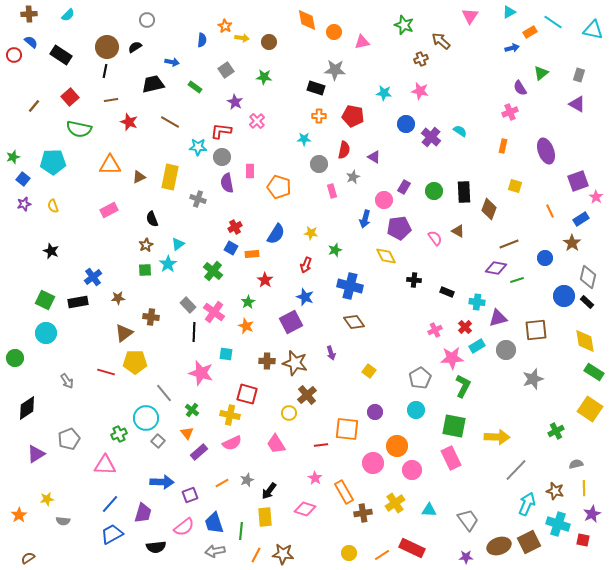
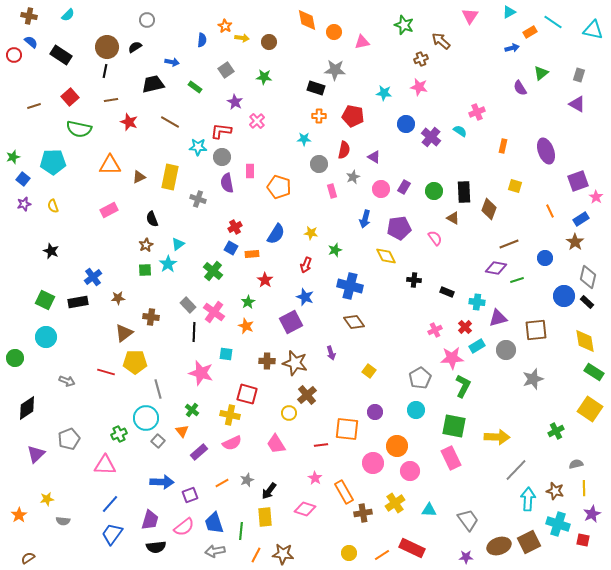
brown cross at (29, 14): moved 2 px down; rotated 14 degrees clockwise
pink star at (420, 91): moved 1 px left, 4 px up
brown line at (34, 106): rotated 32 degrees clockwise
pink cross at (510, 112): moved 33 px left
pink circle at (384, 200): moved 3 px left, 11 px up
brown triangle at (458, 231): moved 5 px left, 13 px up
brown star at (572, 243): moved 3 px right, 1 px up
cyan circle at (46, 333): moved 4 px down
gray arrow at (67, 381): rotated 35 degrees counterclockwise
gray line at (164, 393): moved 6 px left, 4 px up; rotated 24 degrees clockwise
orange triangle at (187, 433): moved 5 px left, 2 px up
purple triangle at (36, 454): rotated 12 degrees counterclockwise
pink circle at (412, 470): moved 2 px left, 1 px down
cyan arrow at (527, 504): moved 1 px right, 5 px up; rotated 20 degrees counterclockwise
purple trapezoid at (143, 513): moved 7 px right, 7 px down
blue trapezoid at (112, 534): rotated 25 degrees counterclockwise
